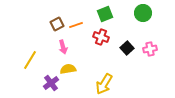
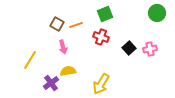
green circle: moved 14 px right
brown square: rotated 32 degrees counterclockwise
black square: moved 2 px right
yellow semicircle: moved 2 px down
yellow arrow: moved 3 px left
